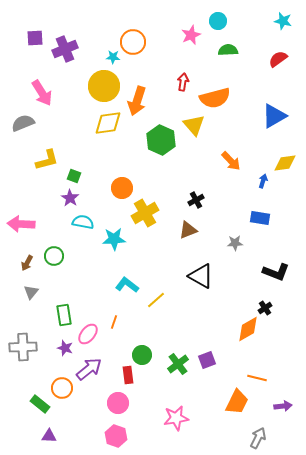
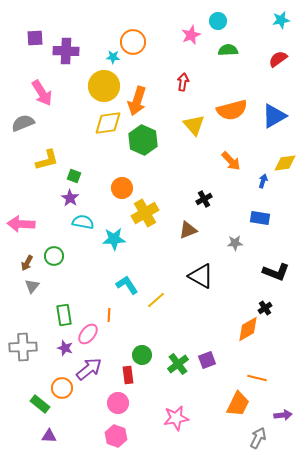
cyan star at (283, 21): moved 2 px left, 1 px up; rotated 24 degrees counterclockwise
purple cross at (65, 49): moved 1 px right, 2 px down; rotated 25 degrees clockwise
orange semicircle at (215, 98): moved 17 px right, 12 px down
green hexagon at (161, 140): moved 18 px left
black cross at (196, 200): moved 8 px right, 1 px up
cyan L-shape at (127, 285): rotated 20 degrees clockwise
gray triangle at (31, 292): moved 1 px right, 6 px up
orange line at (114, 322): moved 5 px left, 7 px up; rotated 16 degrees counterclockwise
orange trapezoid at (237, 402): moved 1 px right, 2 px down
purple arrow at (283, 406): moved 9 px down
